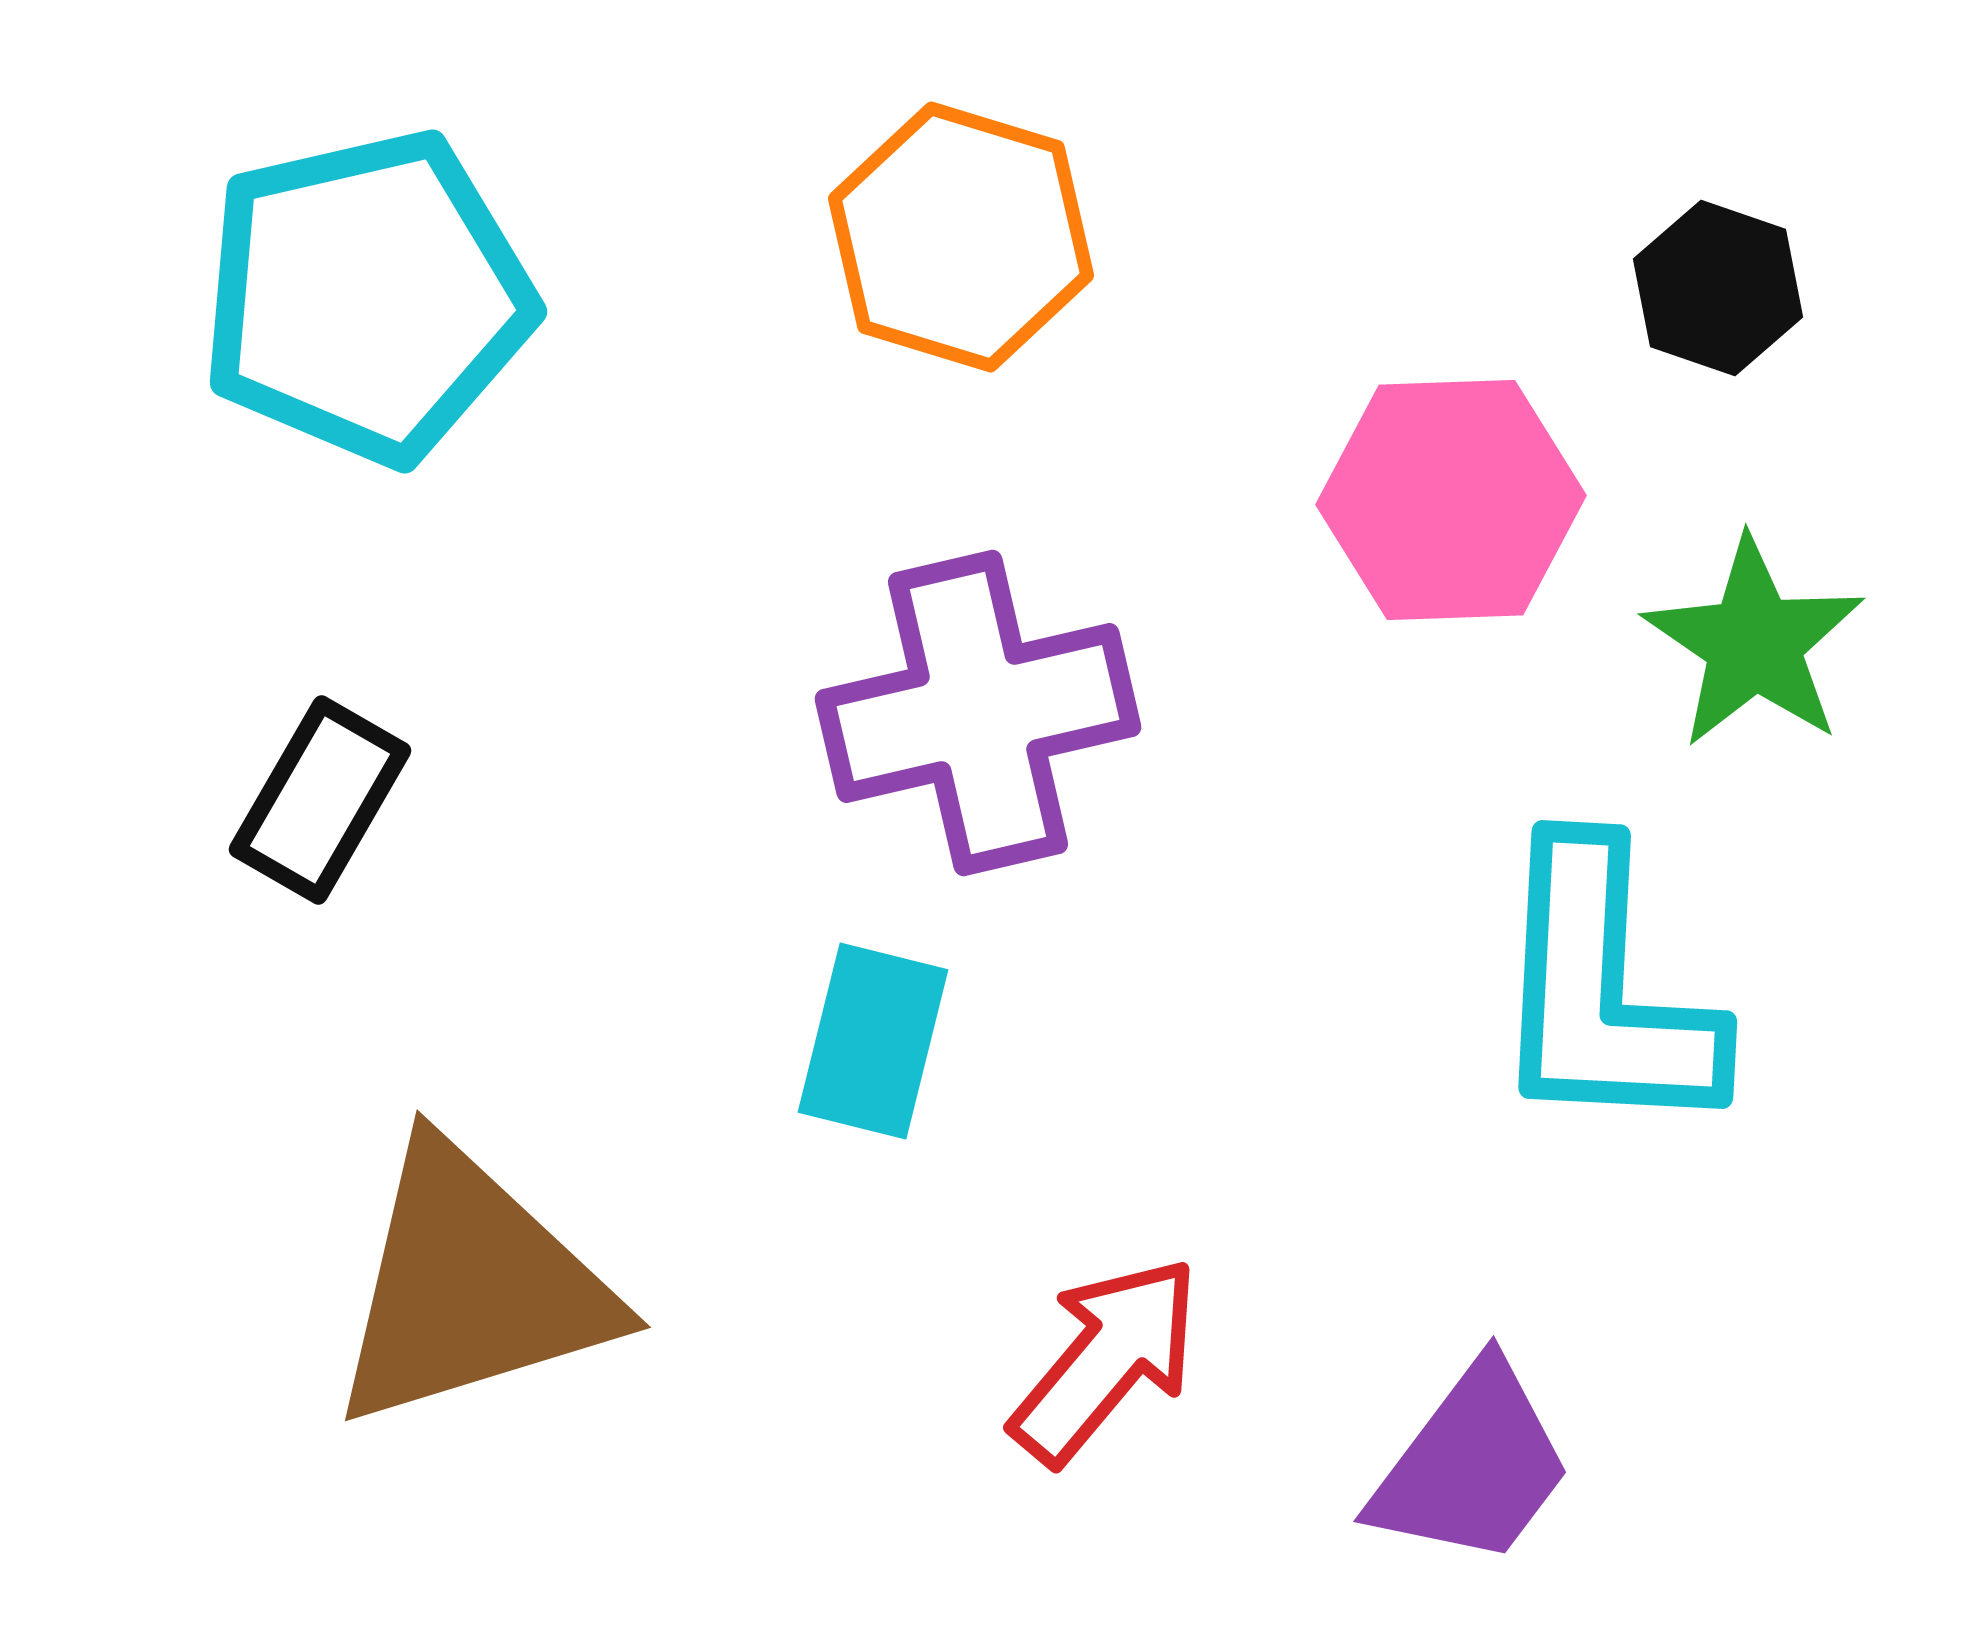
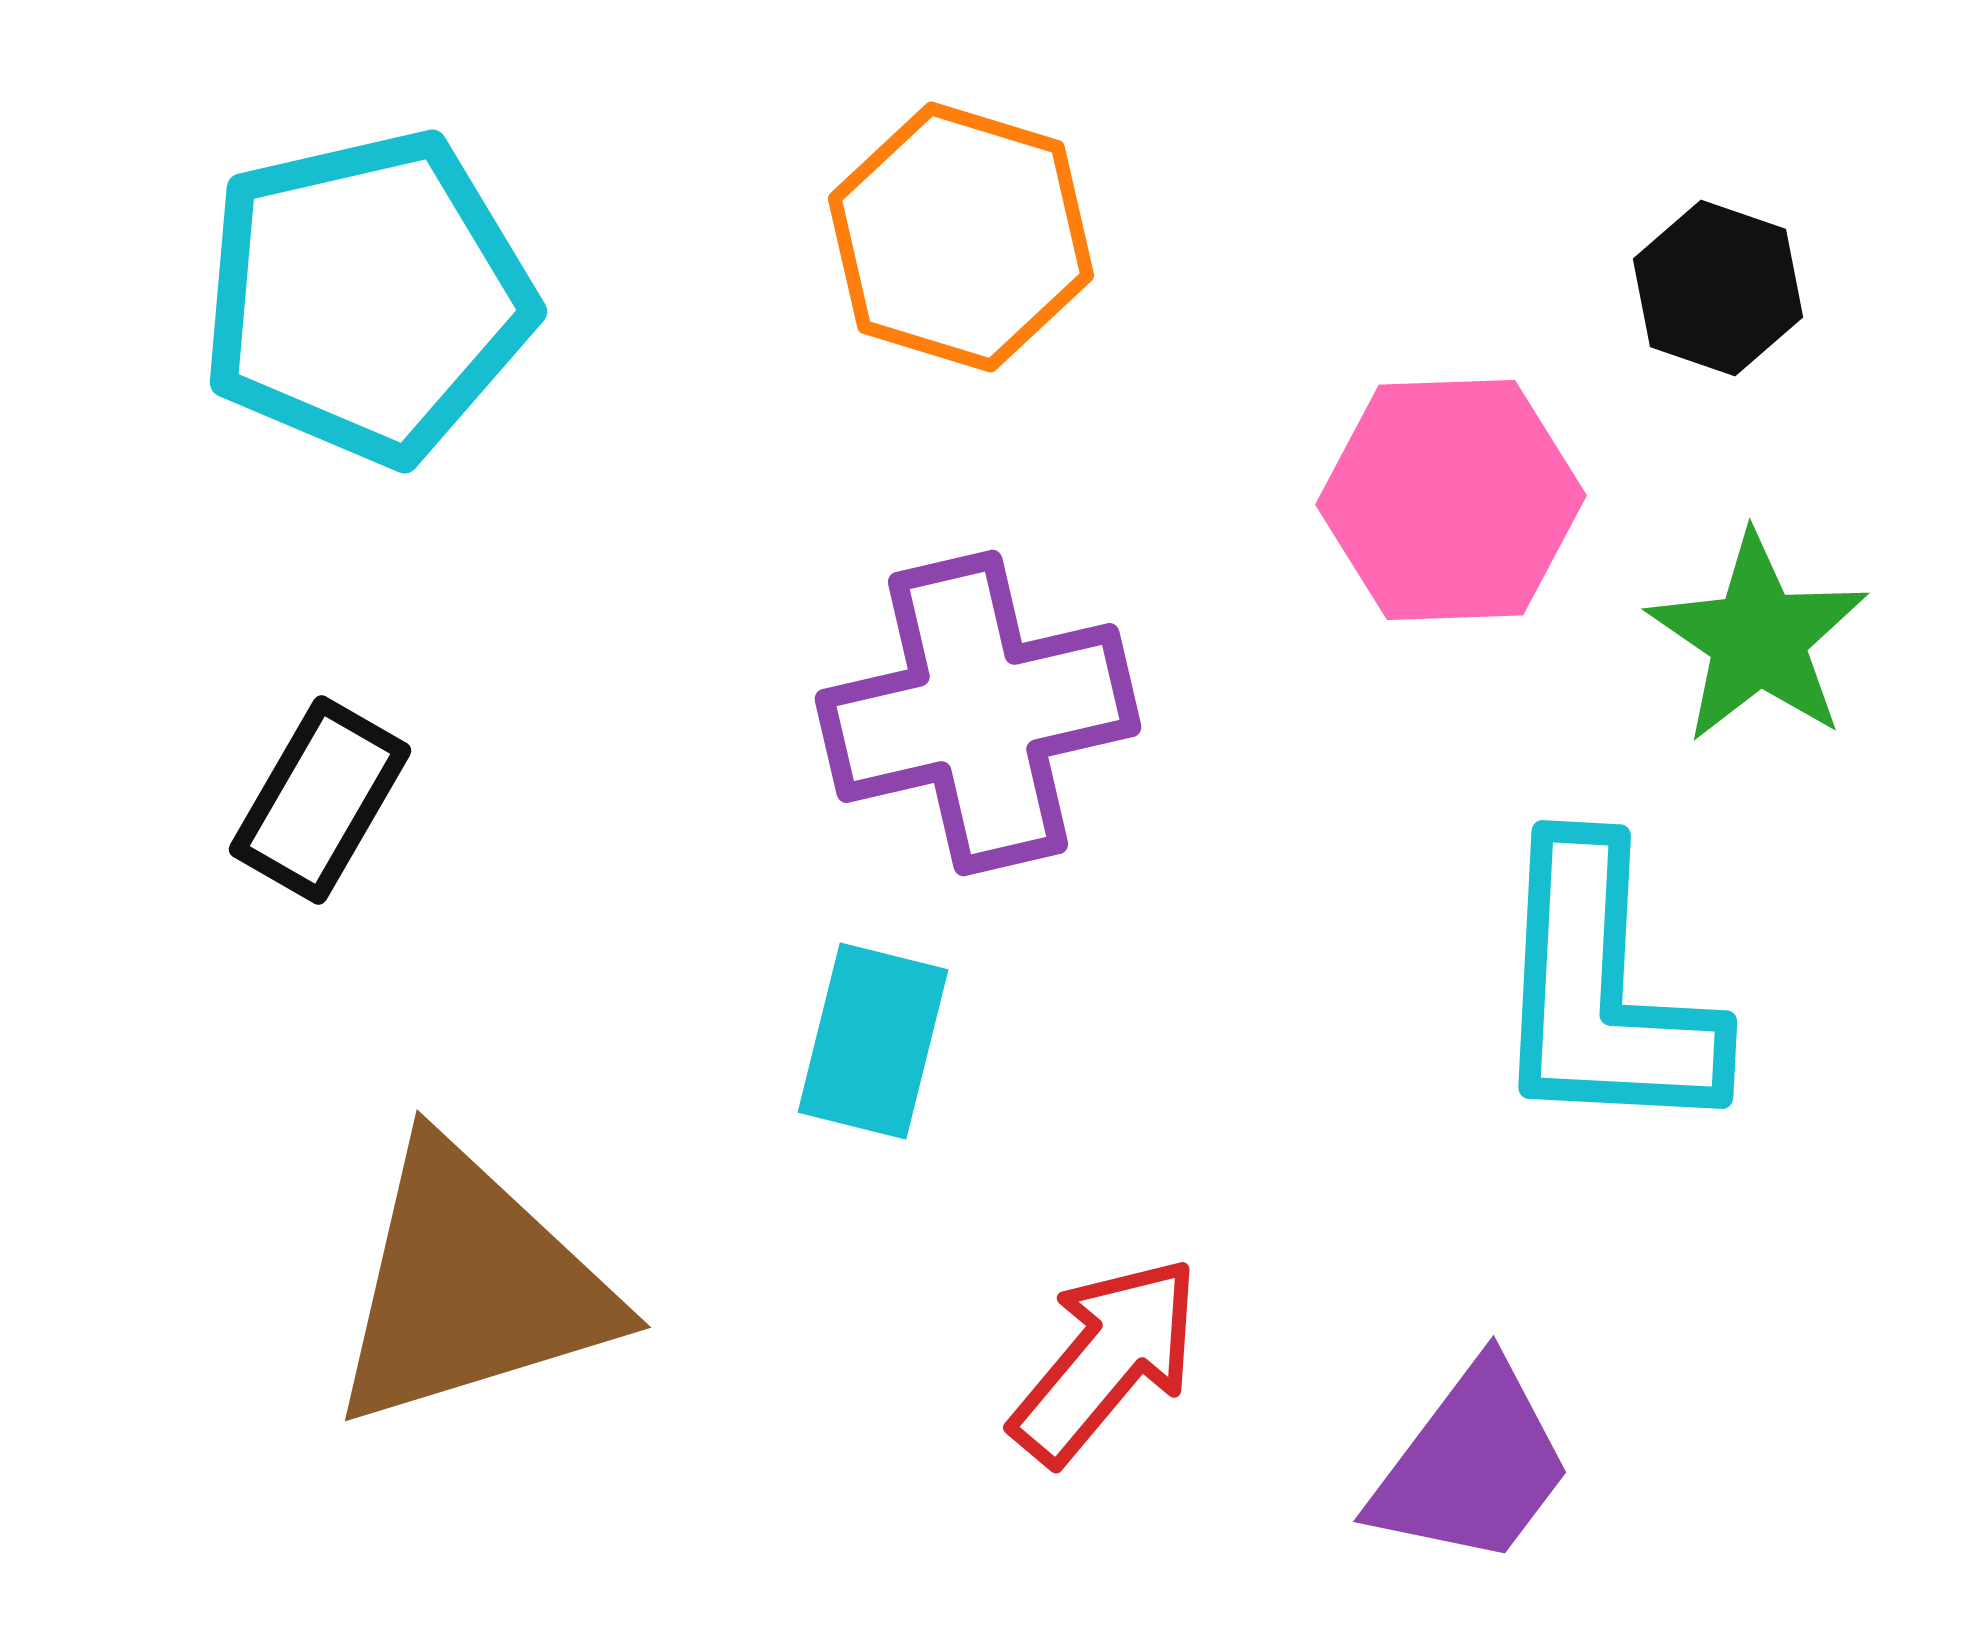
green star: moved 4 px right, 5 px up
